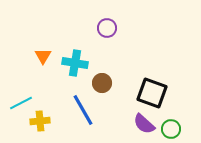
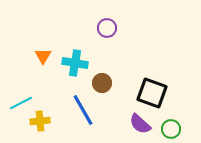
purple semicircle: moved 4 px left
